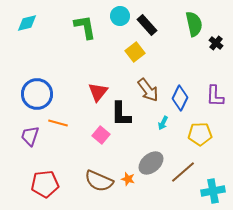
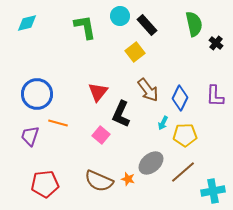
black L-shape: rotated 24 degrees clockwise
yellow pentagon: moved 15 px left, 1 px down
